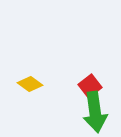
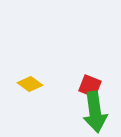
red square: rotated 30 degrees counterclockwise
